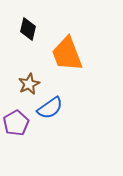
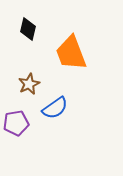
orange trapezoid: moved 4 px right, 1 px up
blue semicircle: moved 5 px right
purple pentagon: rotated 20 degrees clockwise
